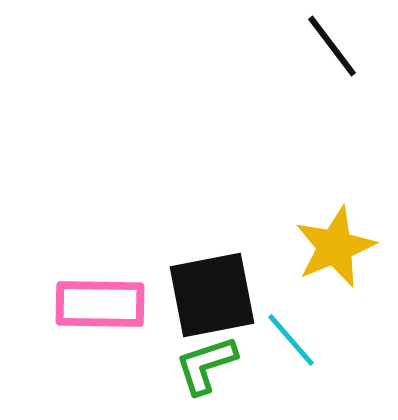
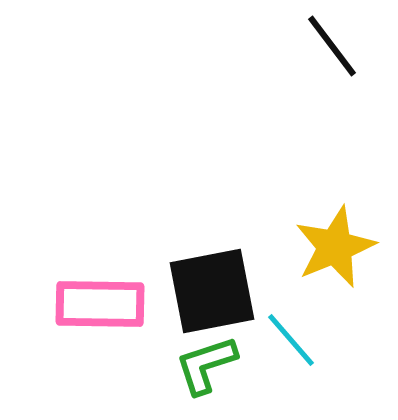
black square: moved 4 px up
